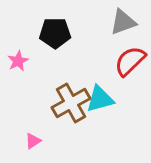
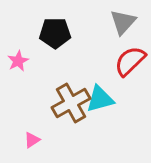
gray triangle: rotated 28 degrees counterclockwise
pink triangle: moved 1 px left, 1 px up
